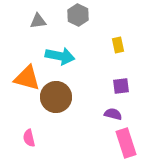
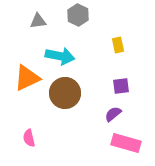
orange triangle: rotated 40 degrees counterclockwise
brown circle: moved 9 px right, 4 px up
purple semicircle: rotated 54 degrees counterclockwise
pink rectangle: rotated 56 degrees counterclockwise
